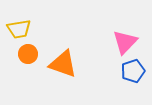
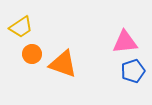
yellow trapezoid: moved 2 px right, 2 px up; rotated 25 degrees counterclockwise
pink triangle: rotated 40 degrees clockwise
orange circle: moved 4 px right
